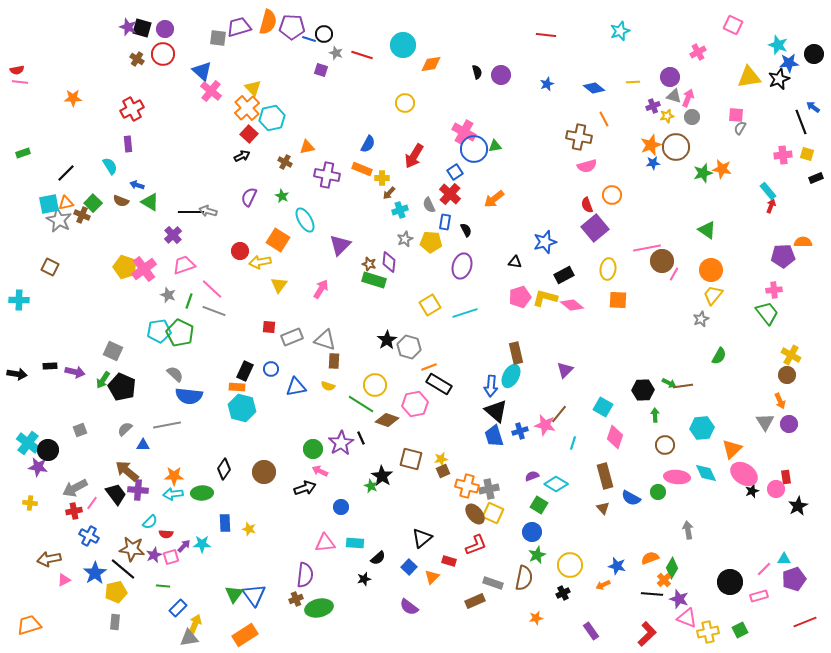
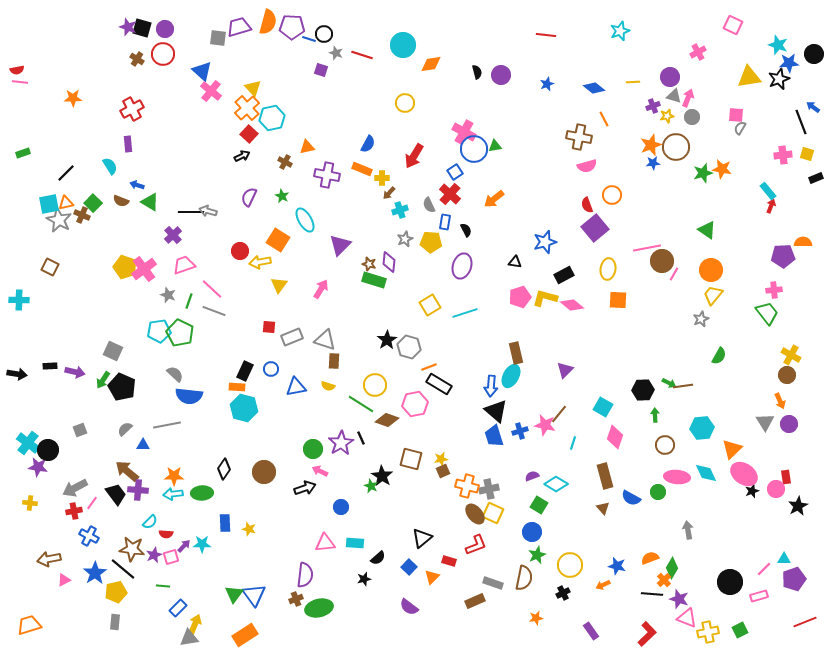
cyan hexagon at (242, 408): moved 2 px right
